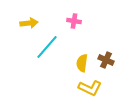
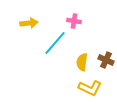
cyan line: moved 8 px right, 4 px up
yellow semicircle: moved 1 px up
